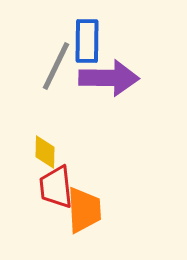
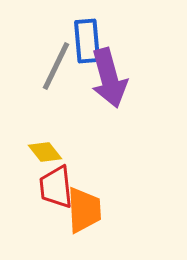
blue rectangle: rotated 6 degrees counterclockwise
purple arrow: rotated 74 degrees clockwise
yellow diamond: rotated 40 degrees counterclockwise
